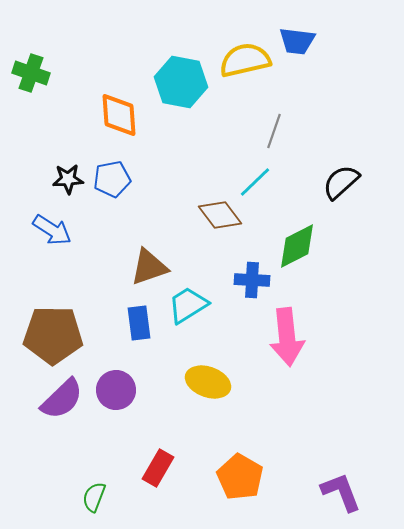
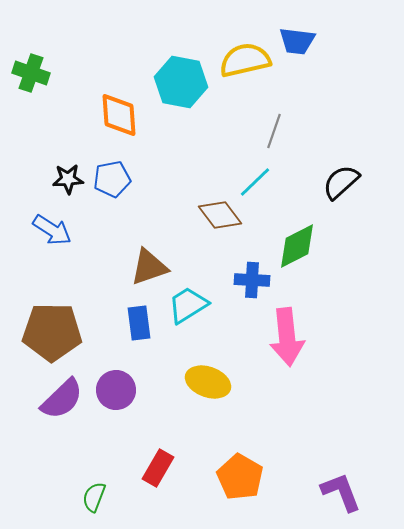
brown pentagon: moved 1 px left, 3 px up
